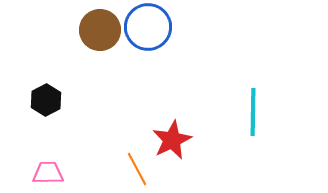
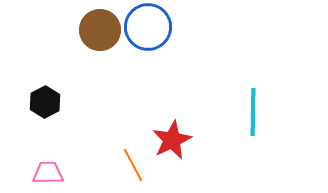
black hexagon: moved 1 px left, 2 px down
orange line: moved 4 px left, 4 px up
